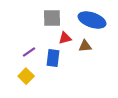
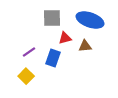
blue ellipse: moved 2 px left
blue rectangle: rotated 12 degrees clockwise
